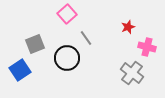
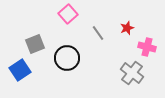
pink square: moved 1 px right
red star: moved 1 px left, 1 px down
gray line: moved 12 px right, 5 px up
